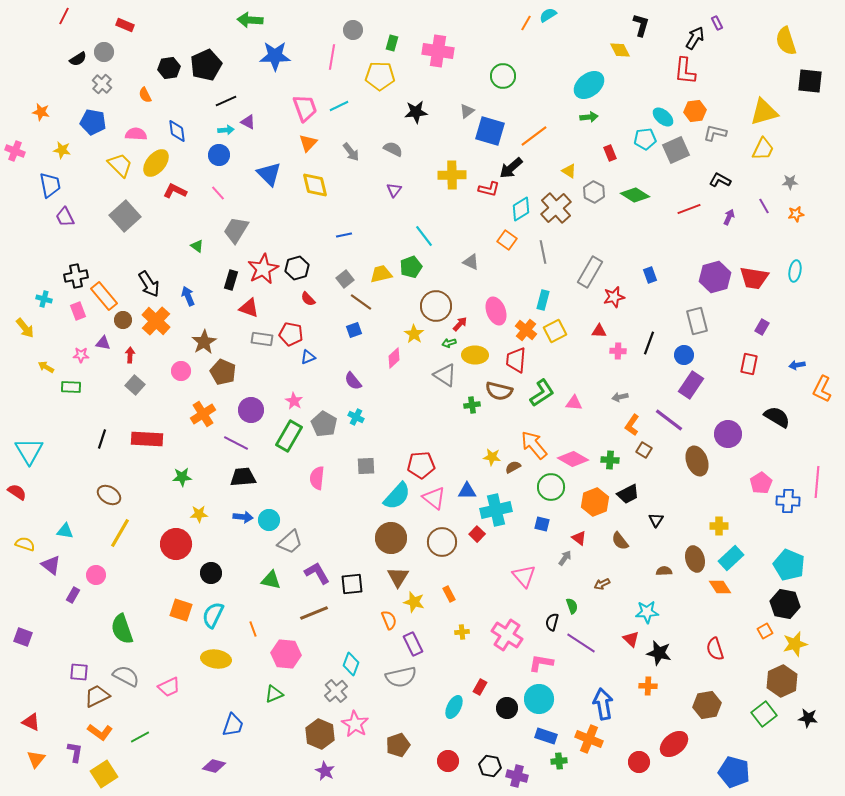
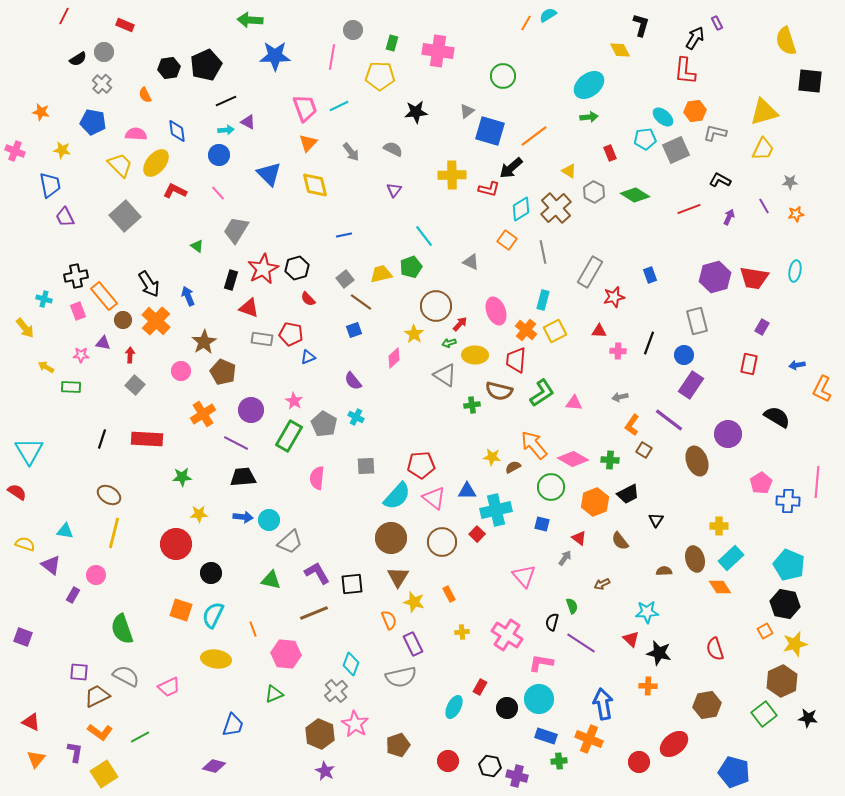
yellow line at (120, 533): moved 6 px left; rotated 16 degrees counterclockwise
